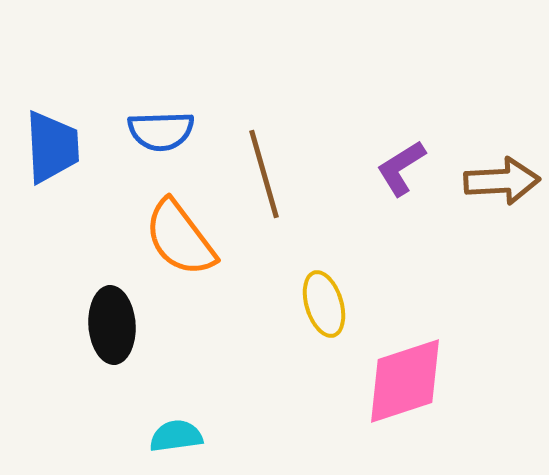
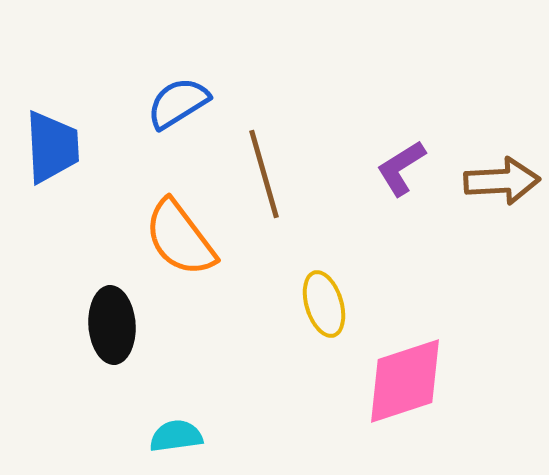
blue semicircle: moved 17 px right, 28 px up; rotated 150 degrees clockwise
